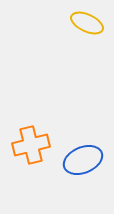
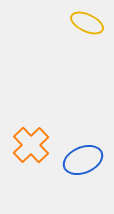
orange cross: rotated 30 degrees counterclockwise
